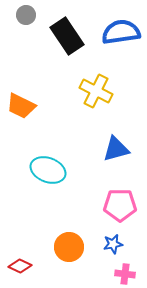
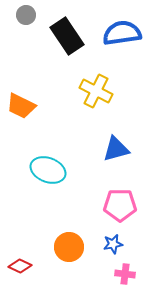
blue semicircle: moved 1 px right, 1 px down
